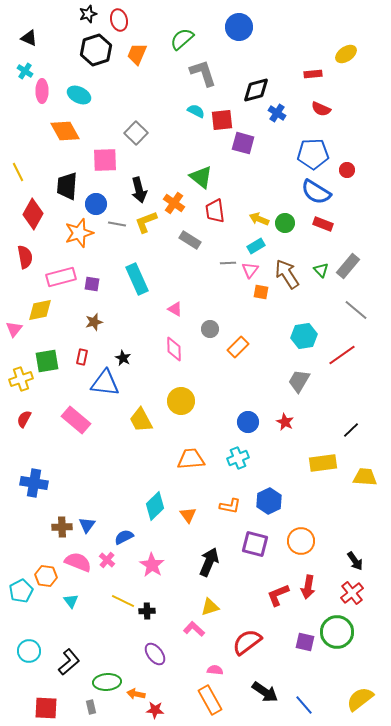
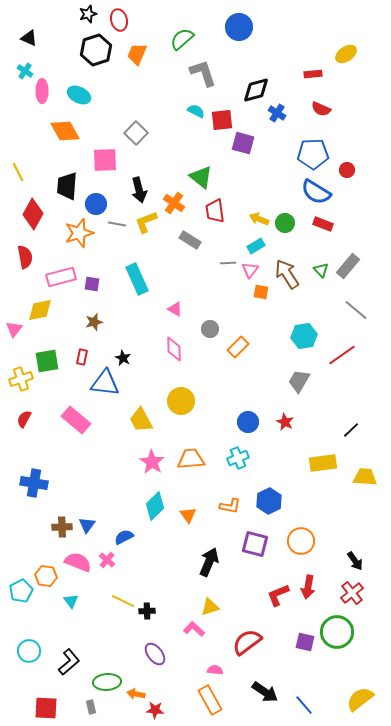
pink star at (152, 565): moved 103 px up
